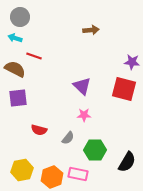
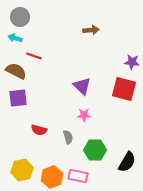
brown semicircle: moved 1 px right, 2 px down
gray semicircle: moved 1 px up; rotated 56 degrees counterclockwise
pink rectangle: moved 2 px down
